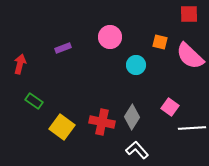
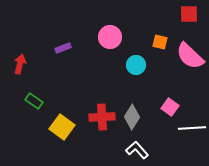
red cross: moved 5 px up; rotated 15 degrees counterclockwise
